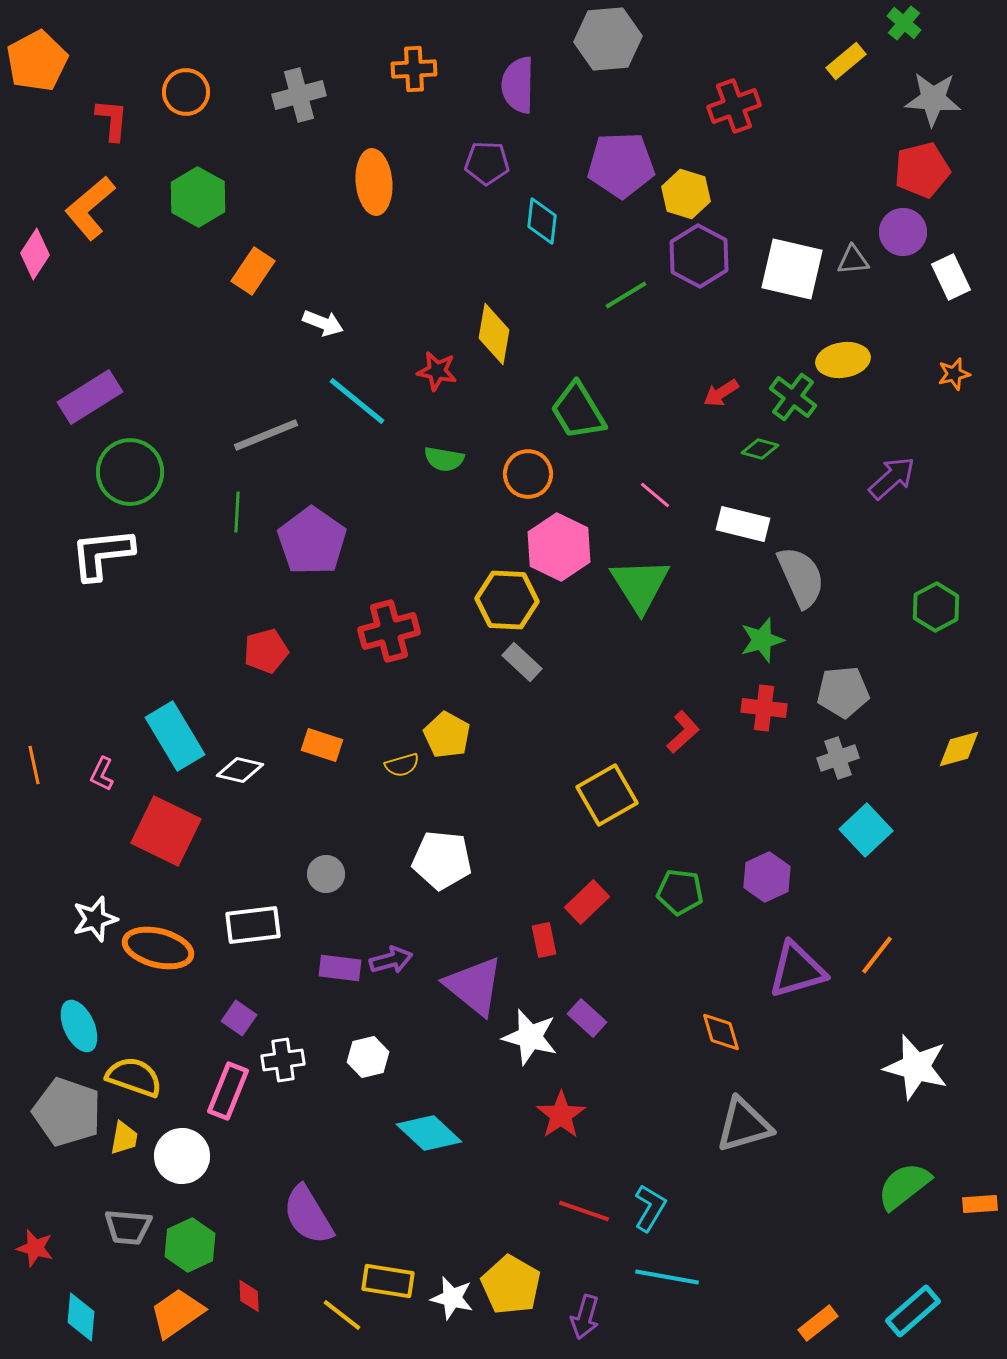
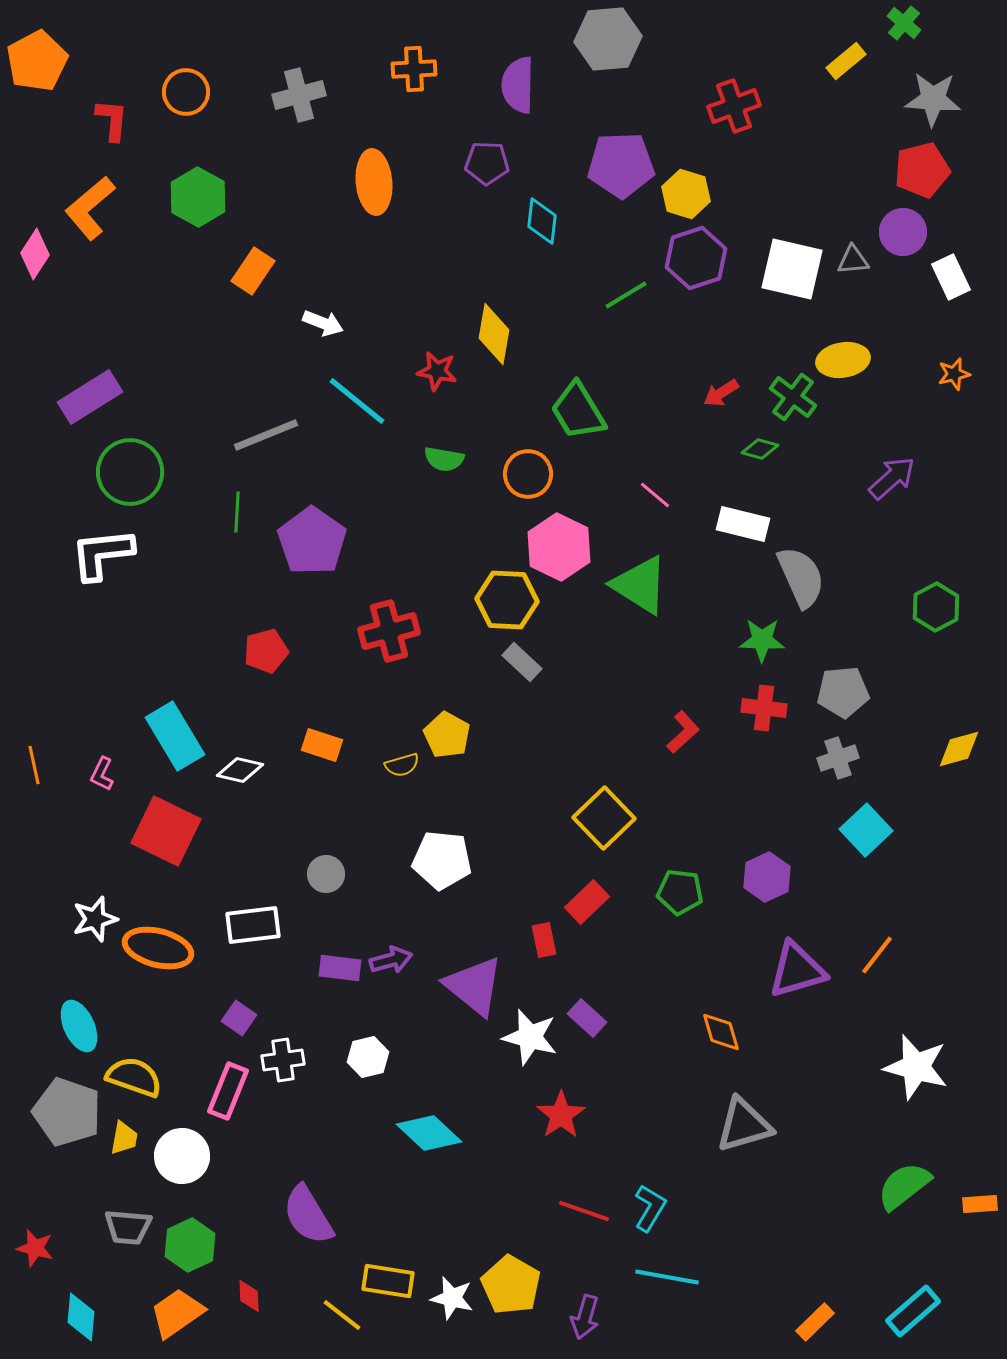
purple hexagon at (699, 256): moved 3 px left, 2 px down; rotated 14 degrees clockwise
green triangle at (640, 585): rotated 26 degrees counterclockwise
green star at (762, 640): rotated 18 degrees clockwise
yellow square at (607, 795): moved 3 px left, 23 px down; rotated 14 degrees counterclockwise
orange rectangle at (818, 1323): moved 3 px left, 1 px up; rotated 6 degrees counterclockwise
